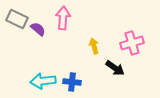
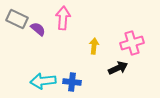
yellow arrow: rotated 21 degrees clockwise
black arrow: moved 3 px right; rotated 60 degrees counterclockwise
